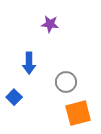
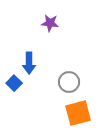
purple star: moved 1 px up
gray circle: moved 3 px right
blue square: moved 14 px up
